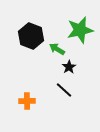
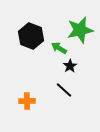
green arrow: moved 2 px right, 1 px up
black star: moved 1 px right, 1 px up
